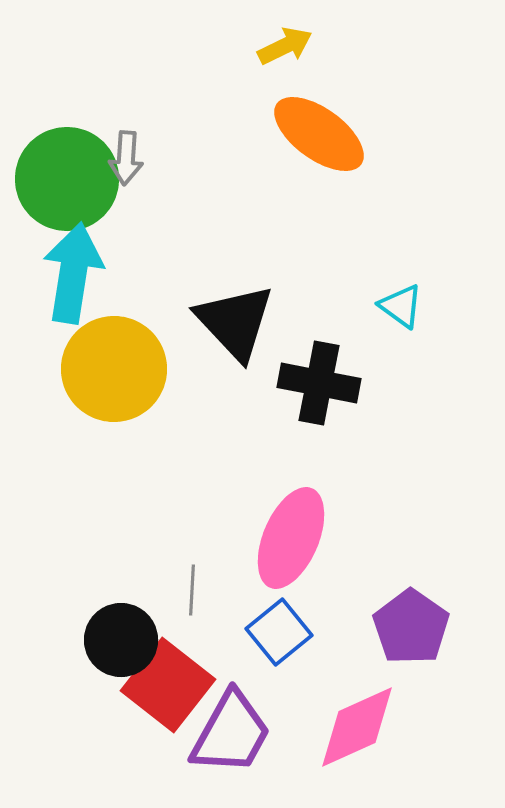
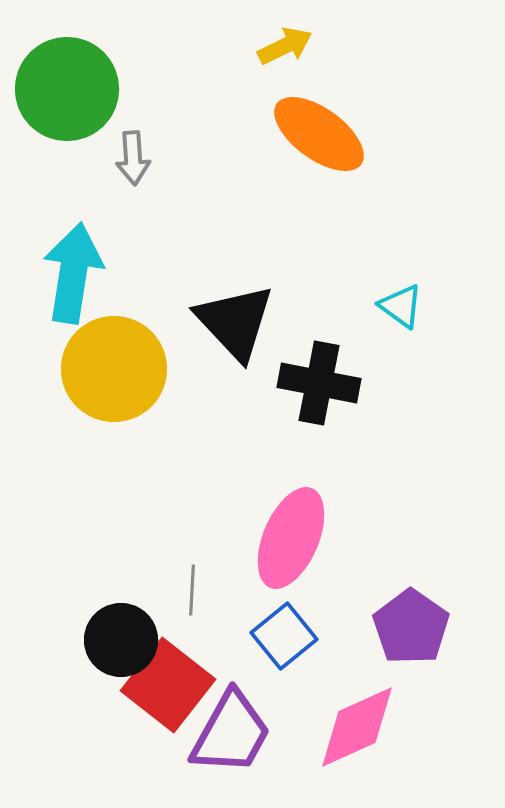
gray arrow: moved 7 px right; rotated 8 degrees counterclockwise
green circle: moved 90 px up
blue square: moved 5 px right, 4 px down
